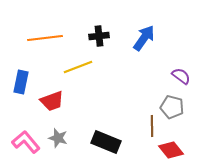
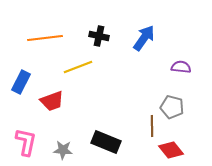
black cross: rotated 18 degrees clockwise
purple semicircle: moved 9 px up; rotated 30 degrees counterclockwise
blue rectangle: rotated 15 degrees clockwise
gray star: moved 5 px right, 12 px down; rotated 12 degrees counterclockwise
pink L-shape: rotated 52 degrees clockwise
